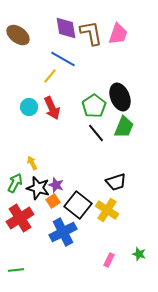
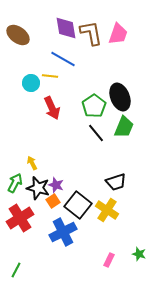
yellow line: rotated 56 degrees clockwise
cyan circle: moved 2 px right, 24 px up
green line: rotated 56 degrees counterclockwise
